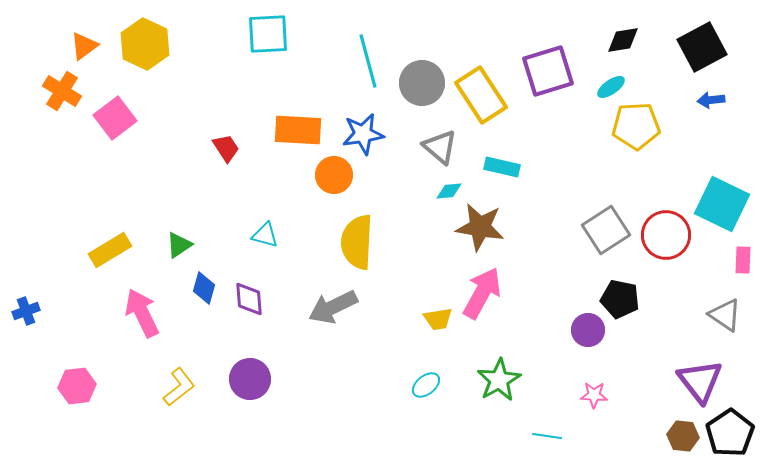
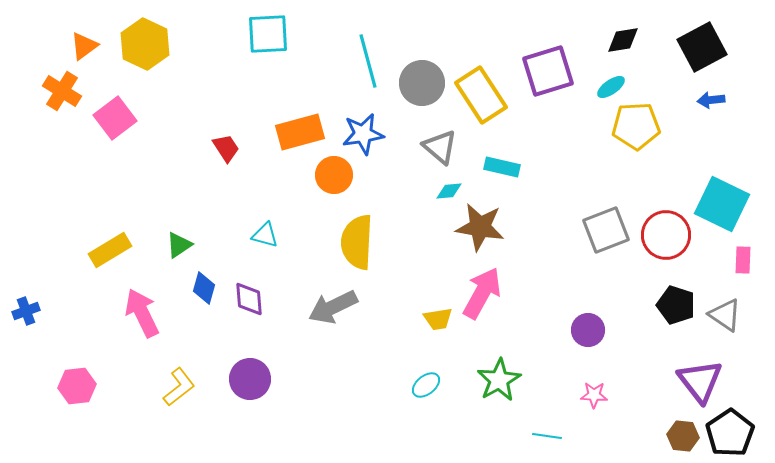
orange rectangle at (298, 130): moved 2 px right, 2 px down; rotated 18 degrees counterclockwise
gray square at (606, 230): rotated 12 degrees clockwise
black pentagon at (620, 299): moved 56 px right, 6 px down; rotated 6 degrees clockwise
